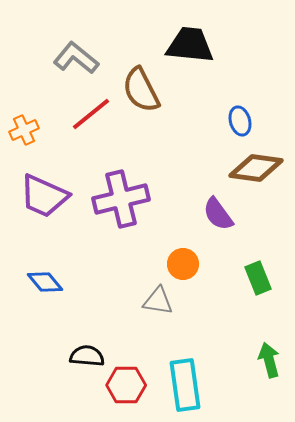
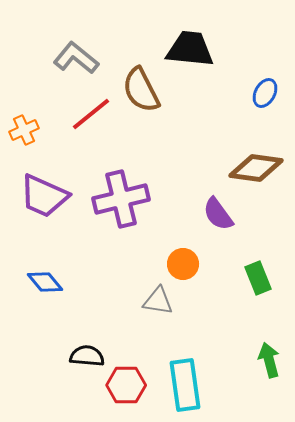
black trapezoid: moved 4 px down
blue ellipse: moved 25 px right, 28 px up; rotated 44 degrees clockwise
